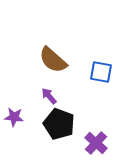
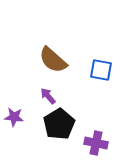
blue square: moved 2 px up
purple arrow: moved 1 px left
black pentagon: rotated 20 degrees clockwise
purple cross: rotated 30 degrees counterclockwise
